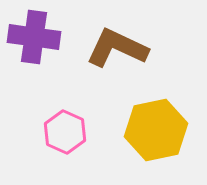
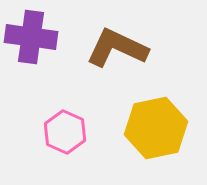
purple cross: moved 3 px left
yellow hexagon: moved 2 px up
